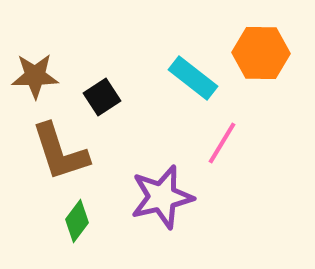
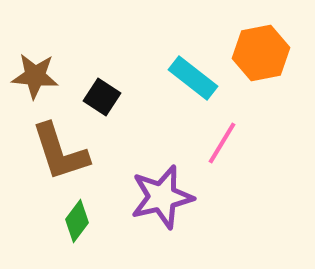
orange hexagon: rotated 12 degrees counterclockwise
brown star: rotated 6 degrees clockwise
black square: rotated 24 degrees counterclockwise
